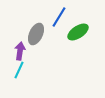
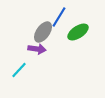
gray ellipse: moved 7 px right, 2 px up; rotated 10 degrees clockwise
purple arrow: moved 17 px right, 2 px up; rotated 90 degrees clockwise
cyan line: rotated 18 degrees clockwise
